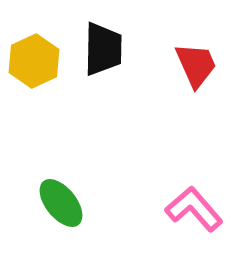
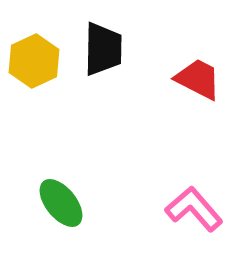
red trapezoid: moved 2 px right, 14 px down; rotated 39 degrees counterclockwise
